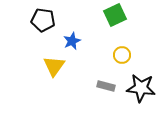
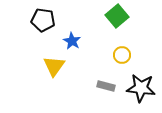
green square: moved 2 px right, 1 px down; rotated 15 degrees counterclockwise
blue star: rotated 18 degrees counterclockwise
